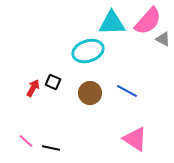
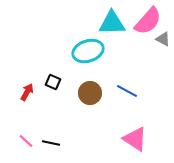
red arrow: moved 6 px left, 4 px down
black line: moved 5 px up
